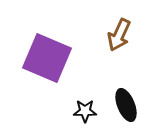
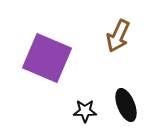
brown arrow: moved 1 px left, 1 px down
